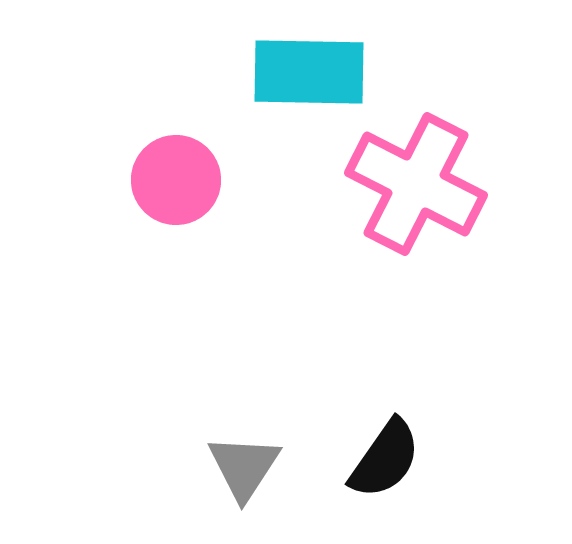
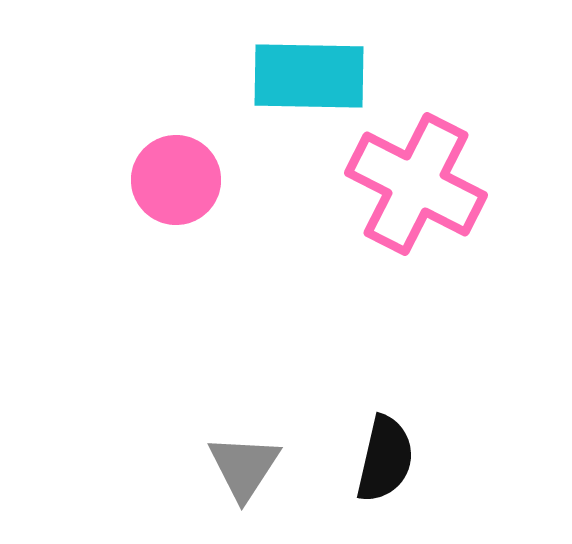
cyan rectangle: moved 4 px down
black semicircle: rotated 22 degrees counterclockwise
